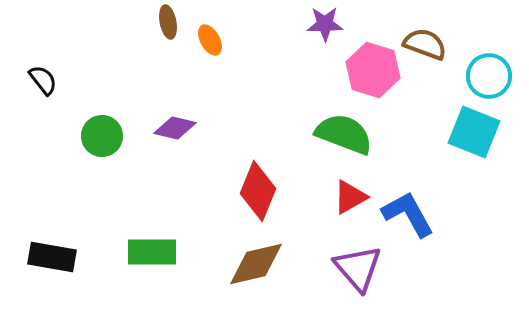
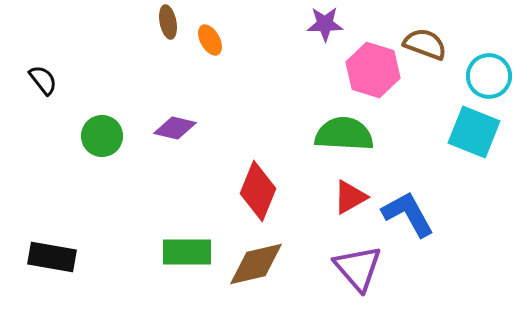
green semicircle: rotated 18 degrees counterclockwise
green rectangle: moved 35 px right
